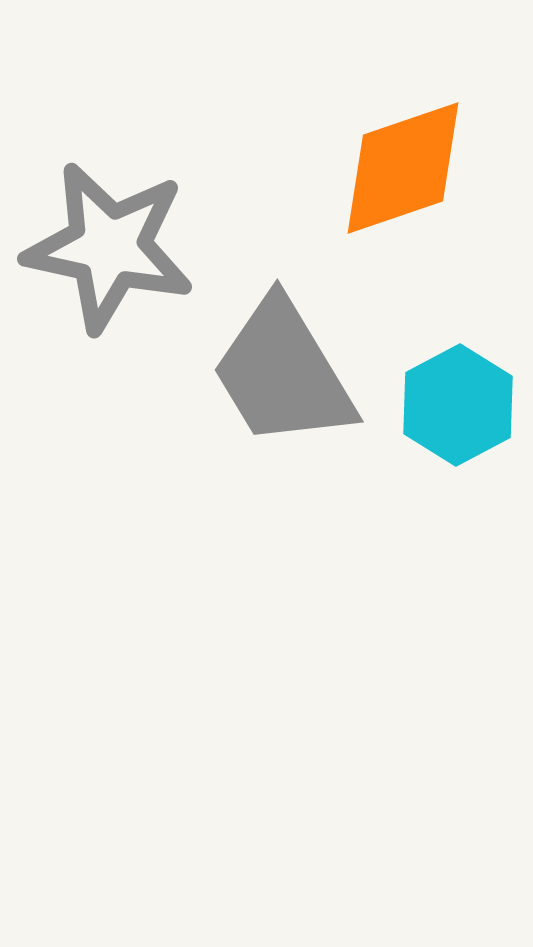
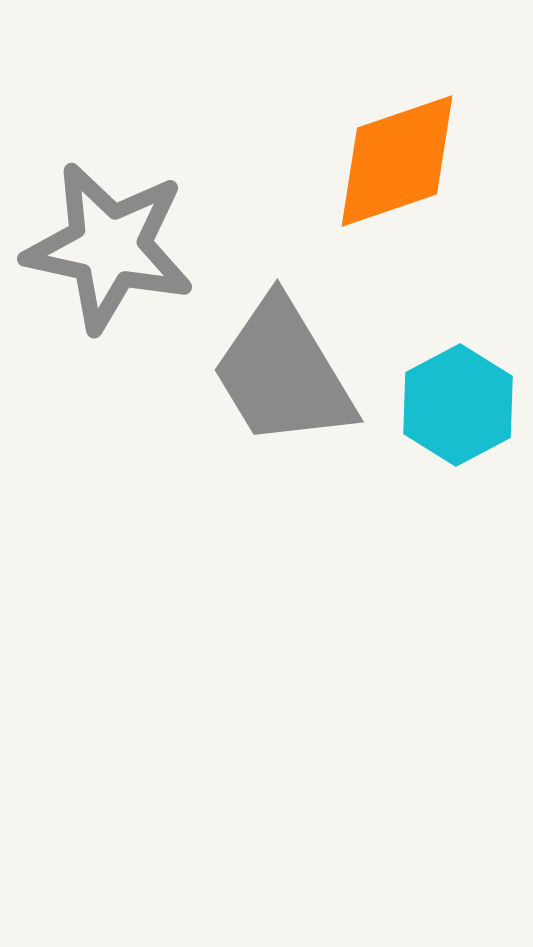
orange diamond: moved 6 px left, 7 px up
